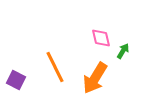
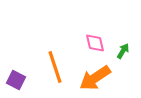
pink diamond: moved 6 px left, 5 px down
orange line: rotated 8 degrees clockwise
orange arrow: rotated 24 degrees clockwise
